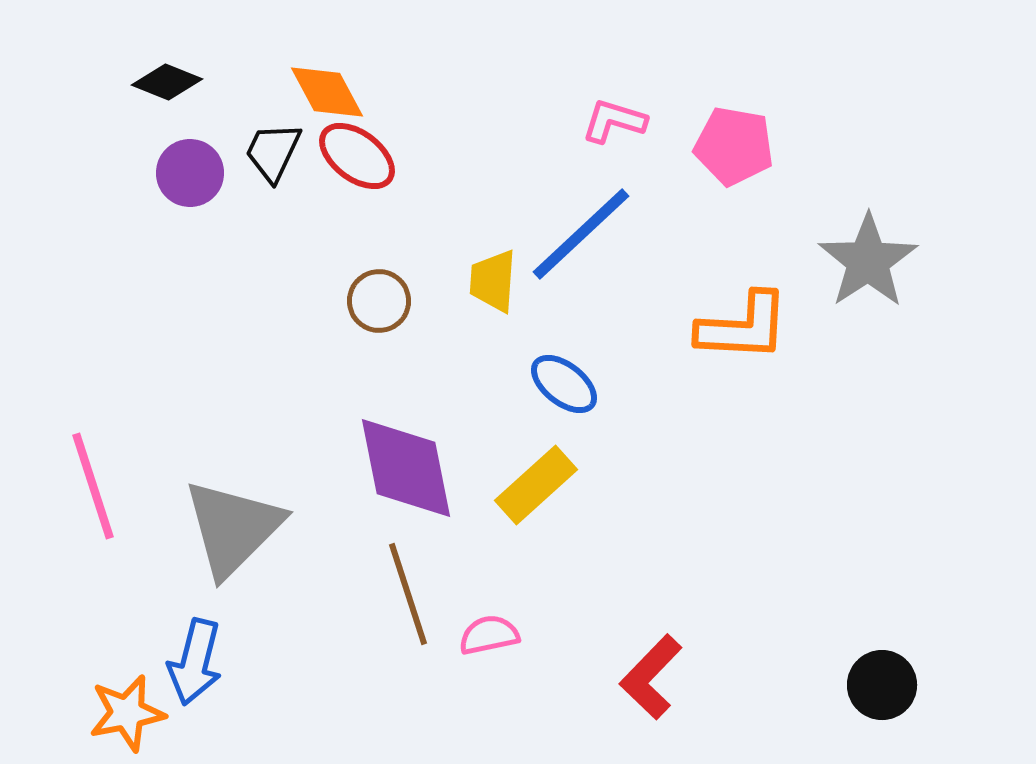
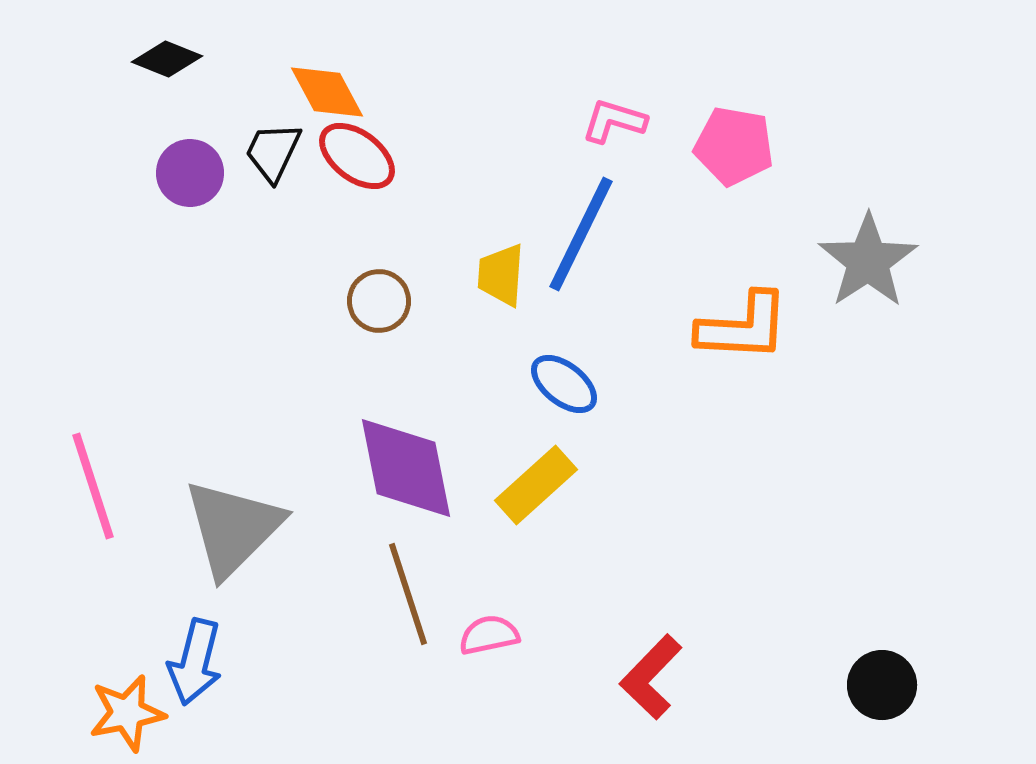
black diamond: moved 23 px up
blue line: rotated 21 degrees counterclockwise
yellow trapezoid: moved 8 px right, 6 px up
